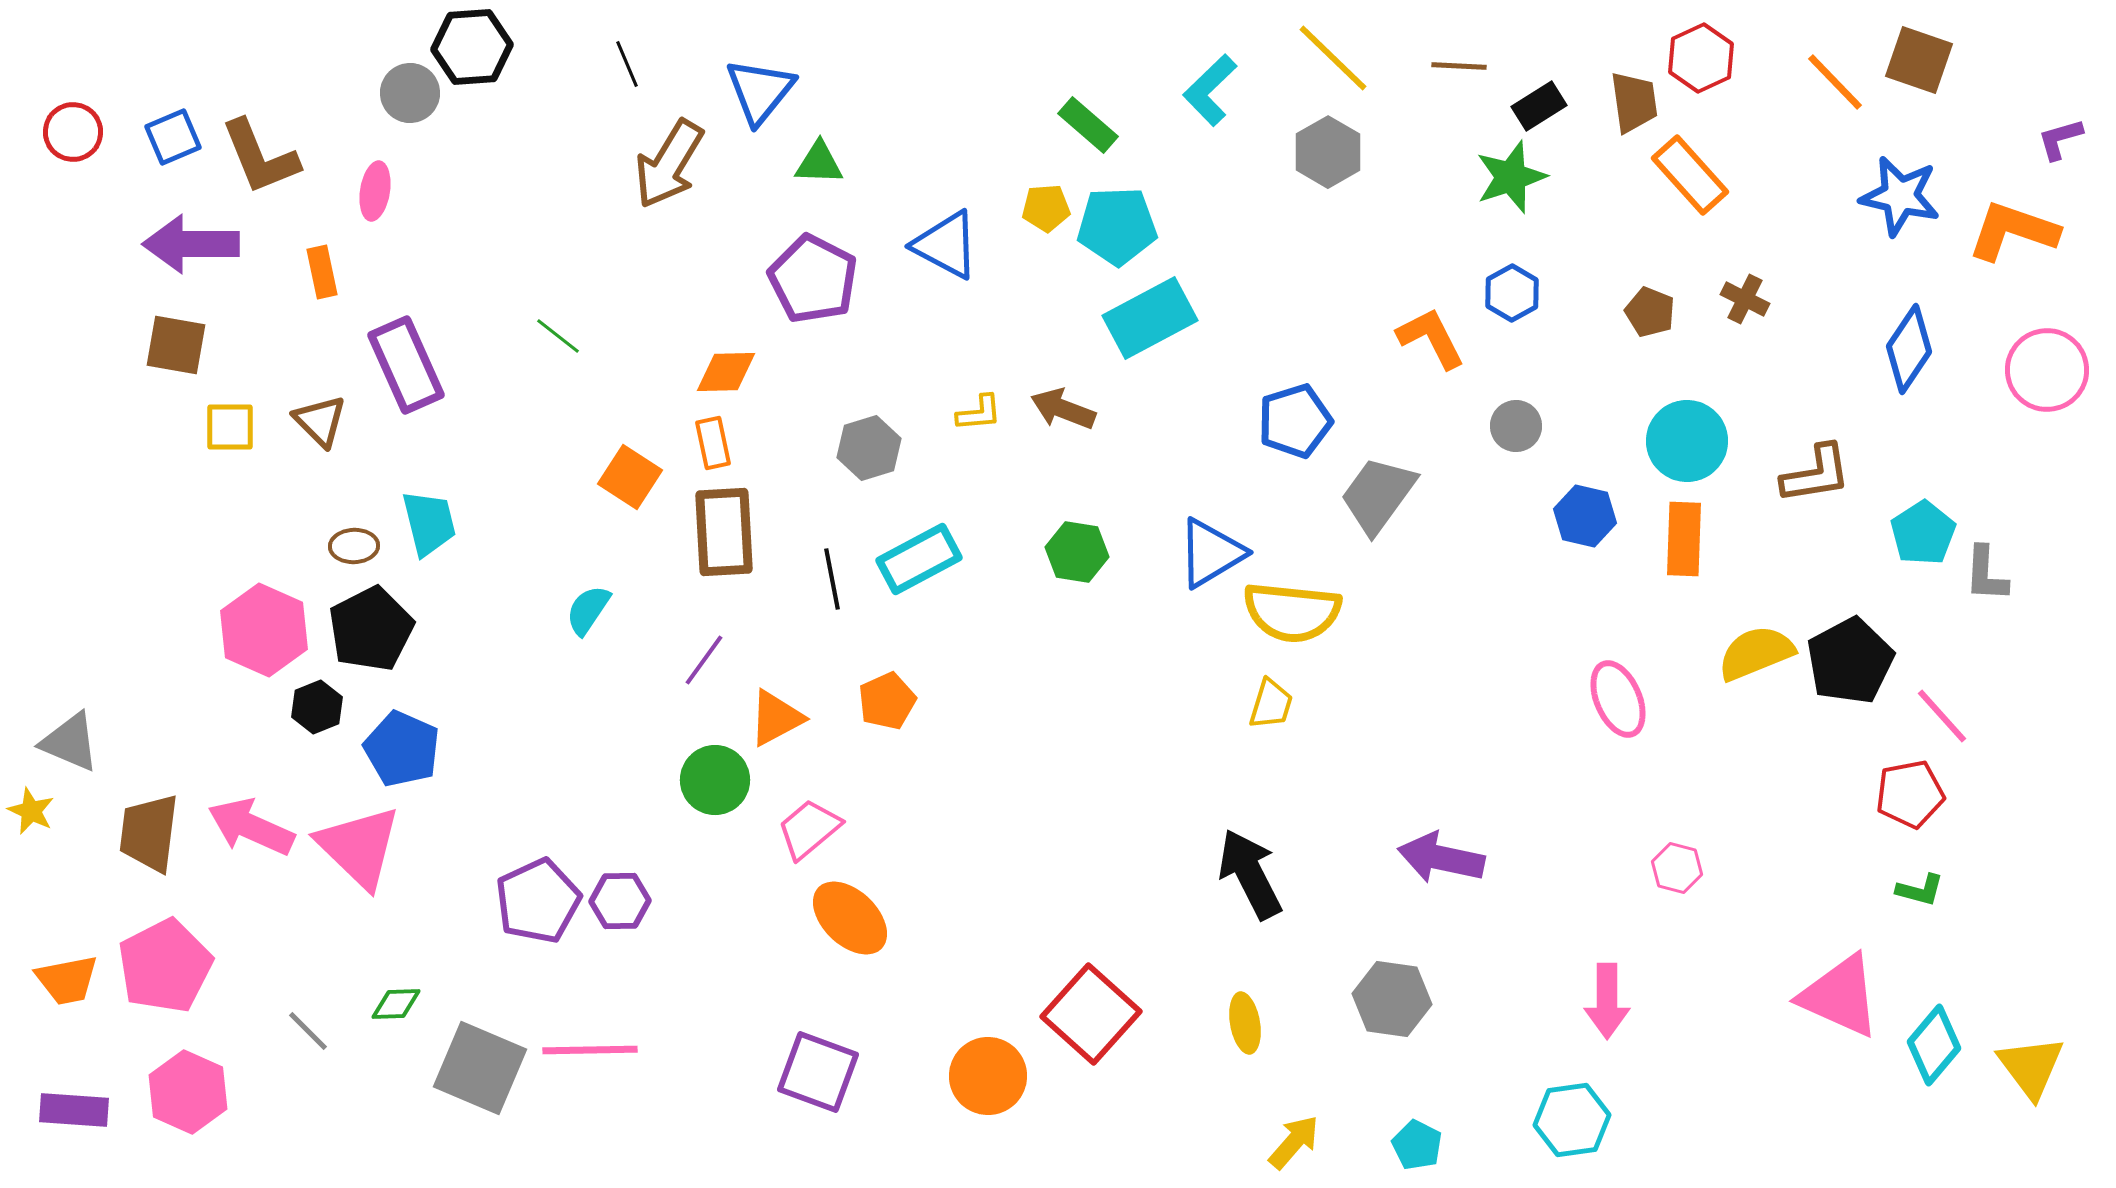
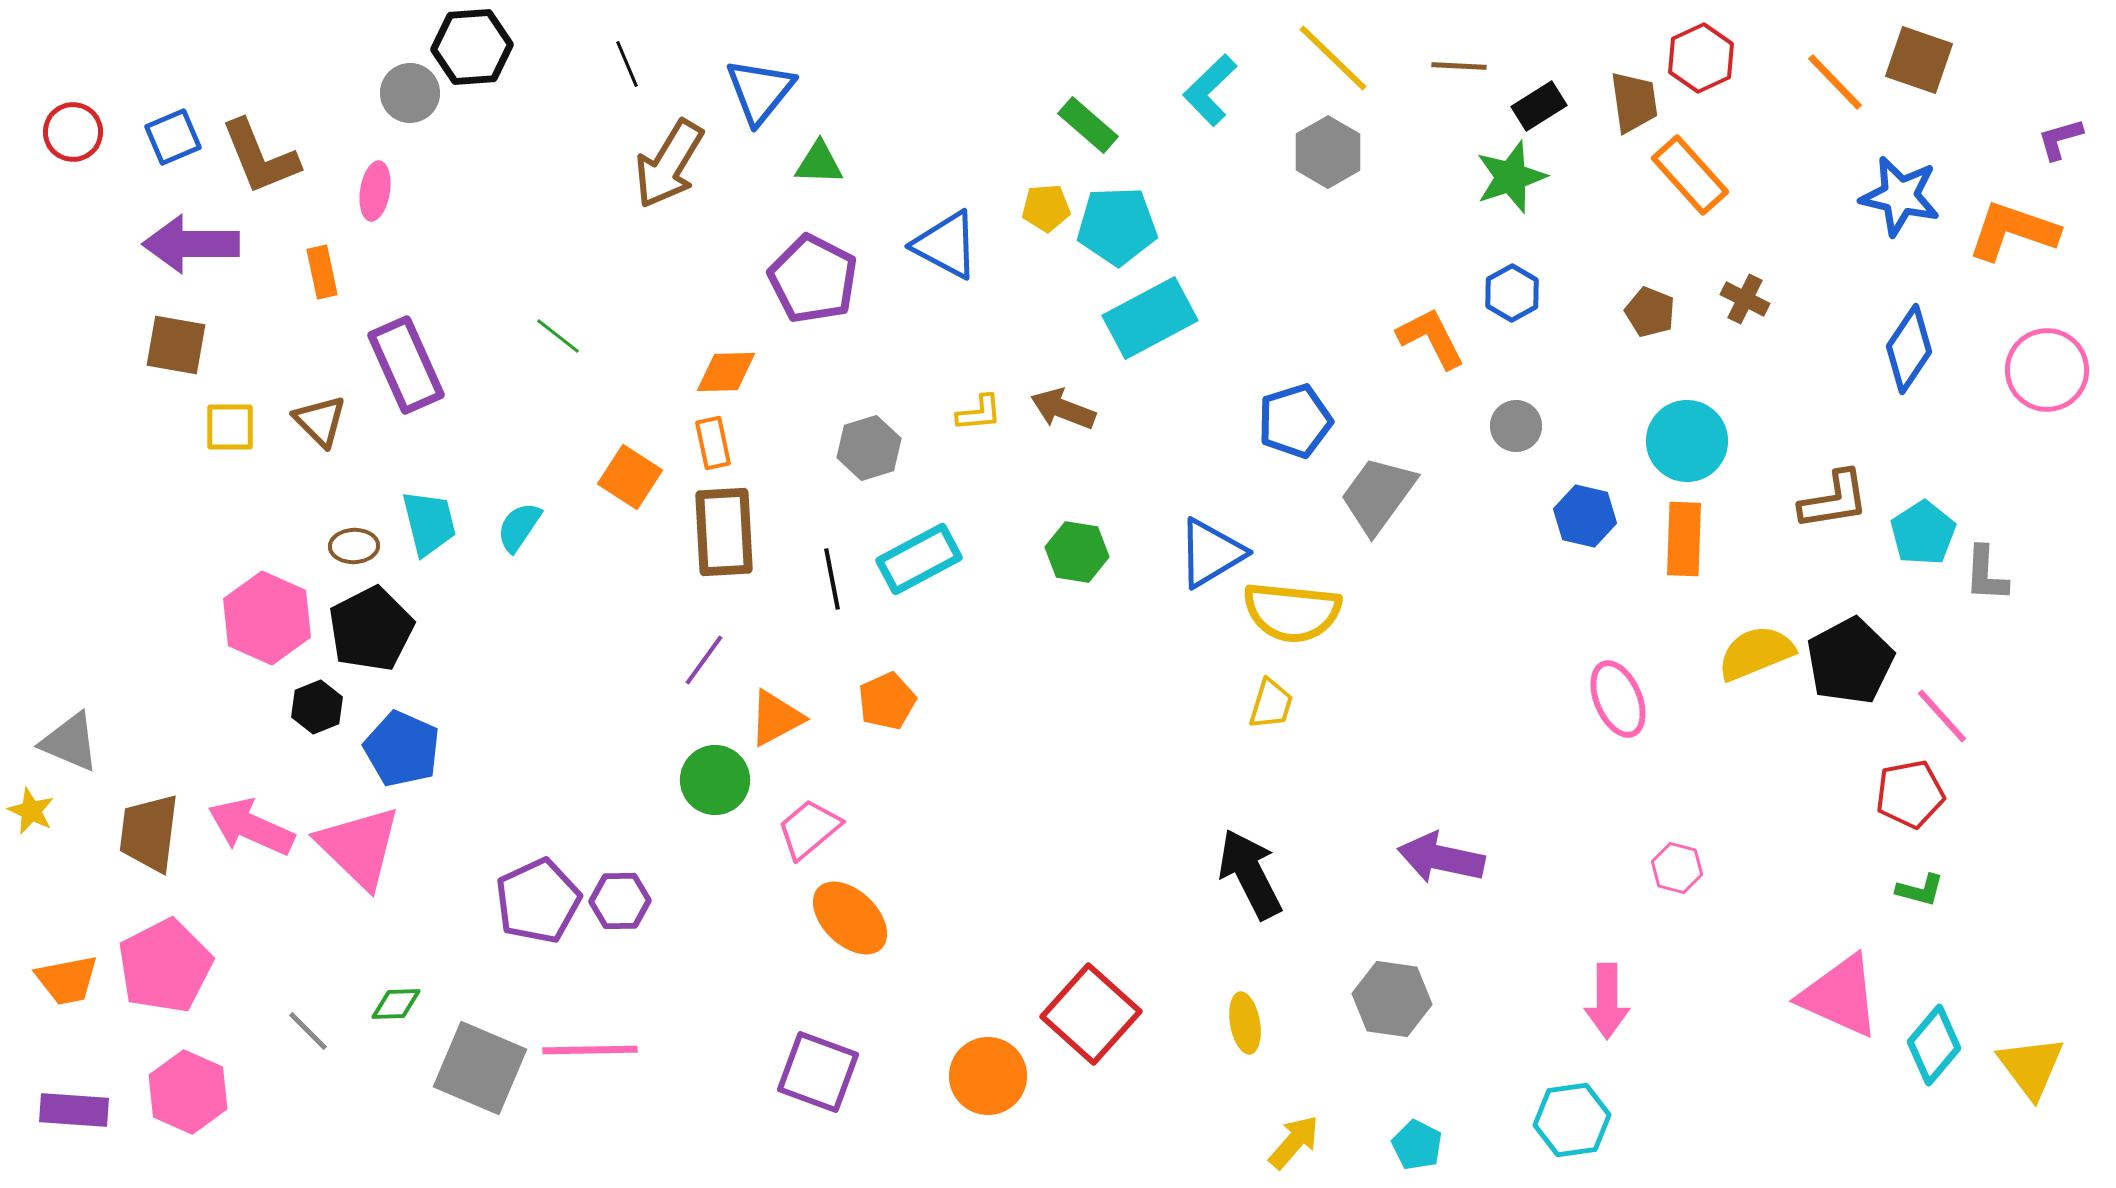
brown L-shape at (1816, 474): moved 18 px right, 26 px down
cyan semicircle at (588, 610): moved 69 px left, 83 px up
pink hexagon at (264, 630): moved 3 px right, 12 px up
